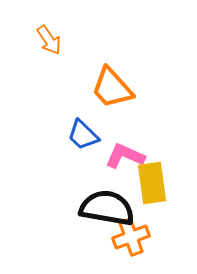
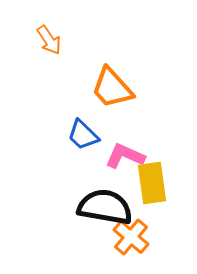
black semicircle: moved 2 px left, 1 px up
orange cross: rotated 30 degrees counterclockwise
